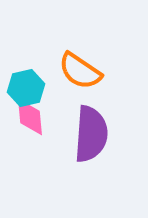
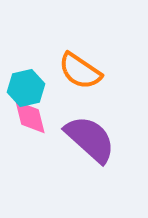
pink diamond: rotated 9 degrees counterclockwise
purple semicircle: moved 1 px left, 5 px down; rotated 52 degrees counterclockwise
